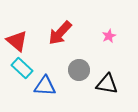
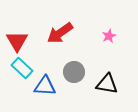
red arrow: rotated 12 degrees clockwise
red triangle: rotated 20 degrees clockwise
gray circle: moved 5 px left, 2 px down
